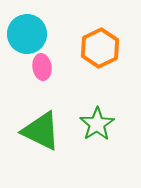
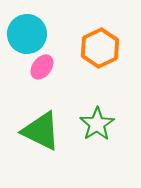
pink ellipse: rotated 45 degrees clockwise
